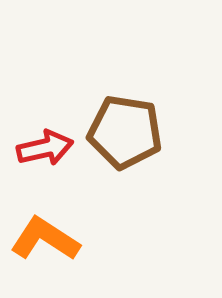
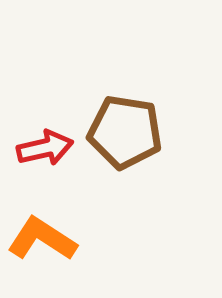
orange L-shape: moved 3 px left
